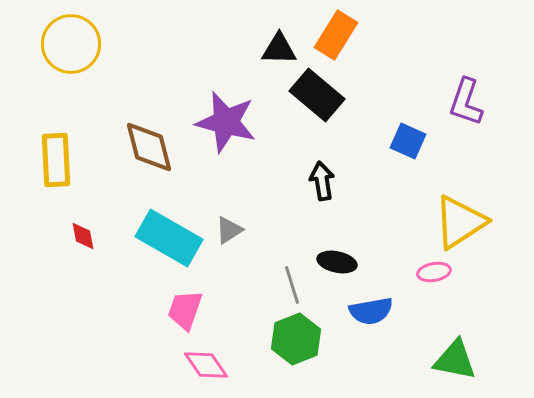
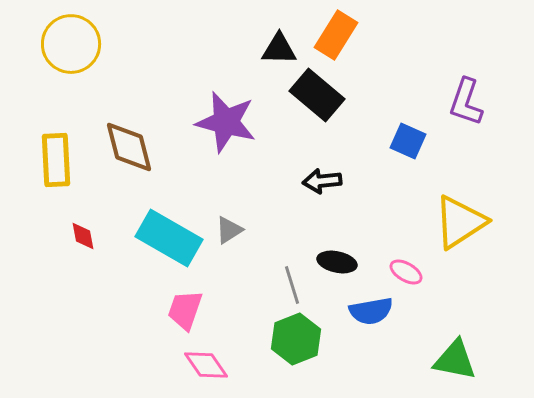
brown diamond: moved 20 px left
black arrow: rotated 87 degrees counterclockwise
pink ellipse: moved 28 px left; rotated 40 degrees clockwise
